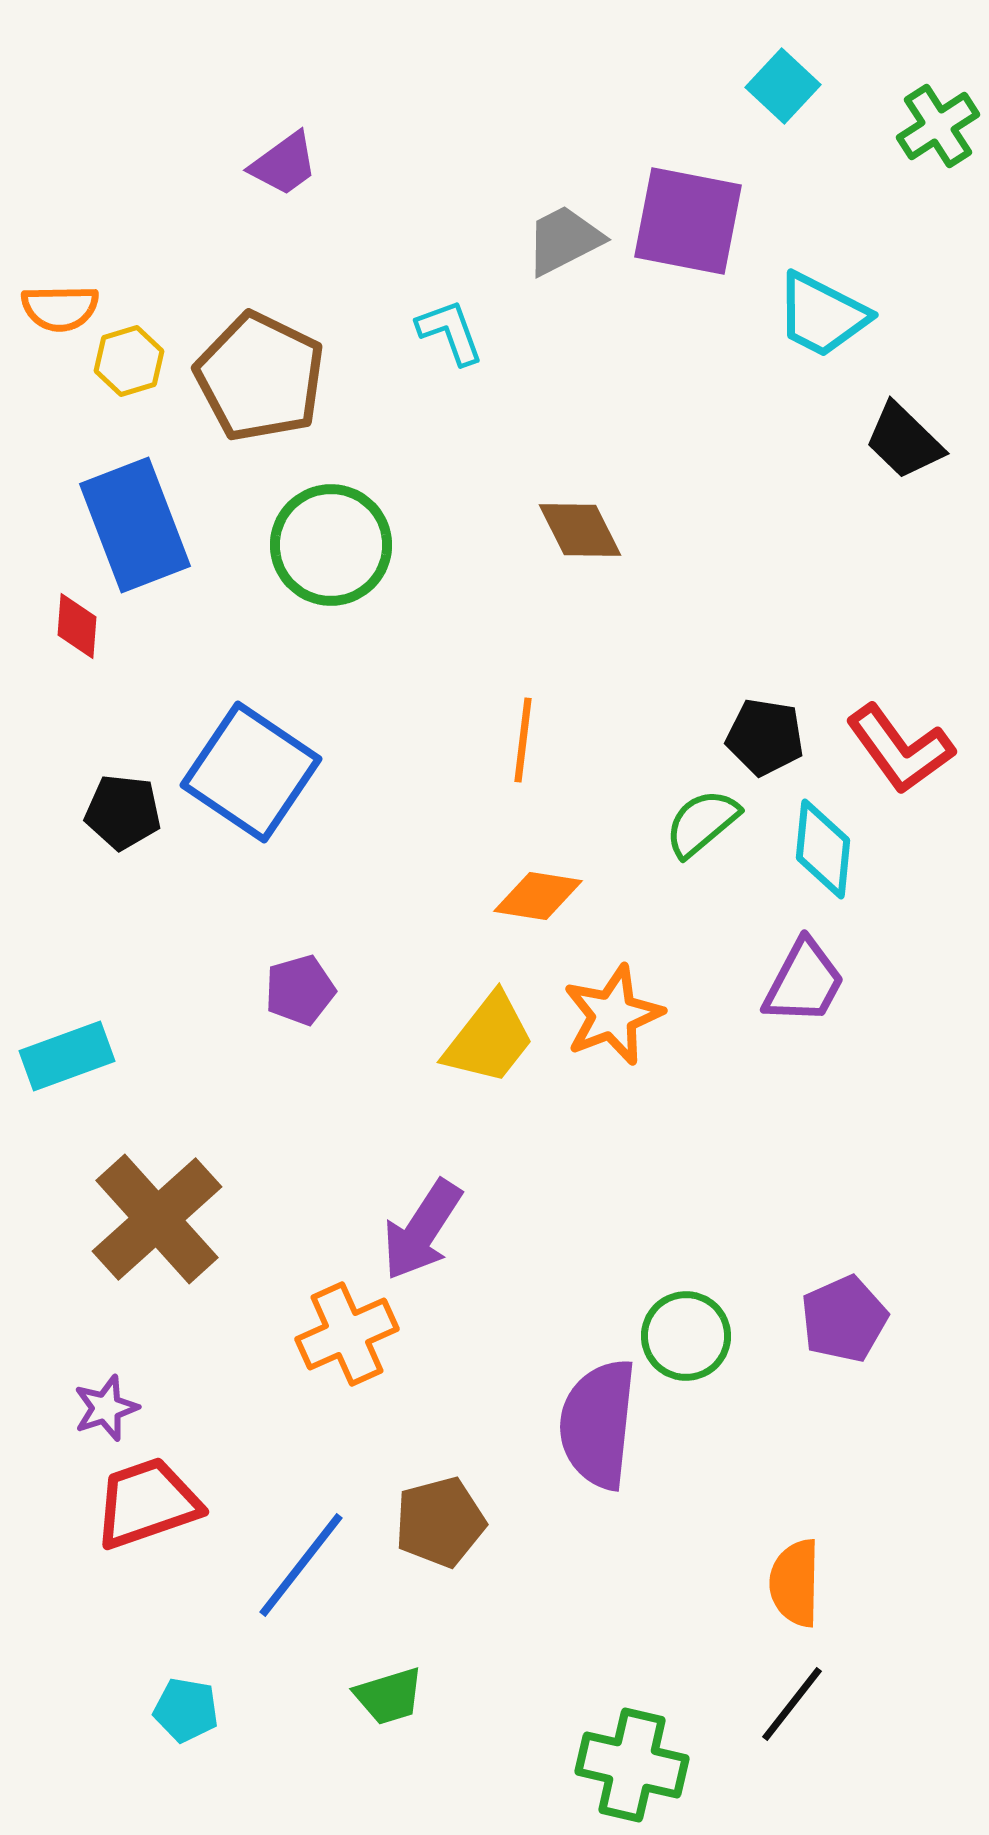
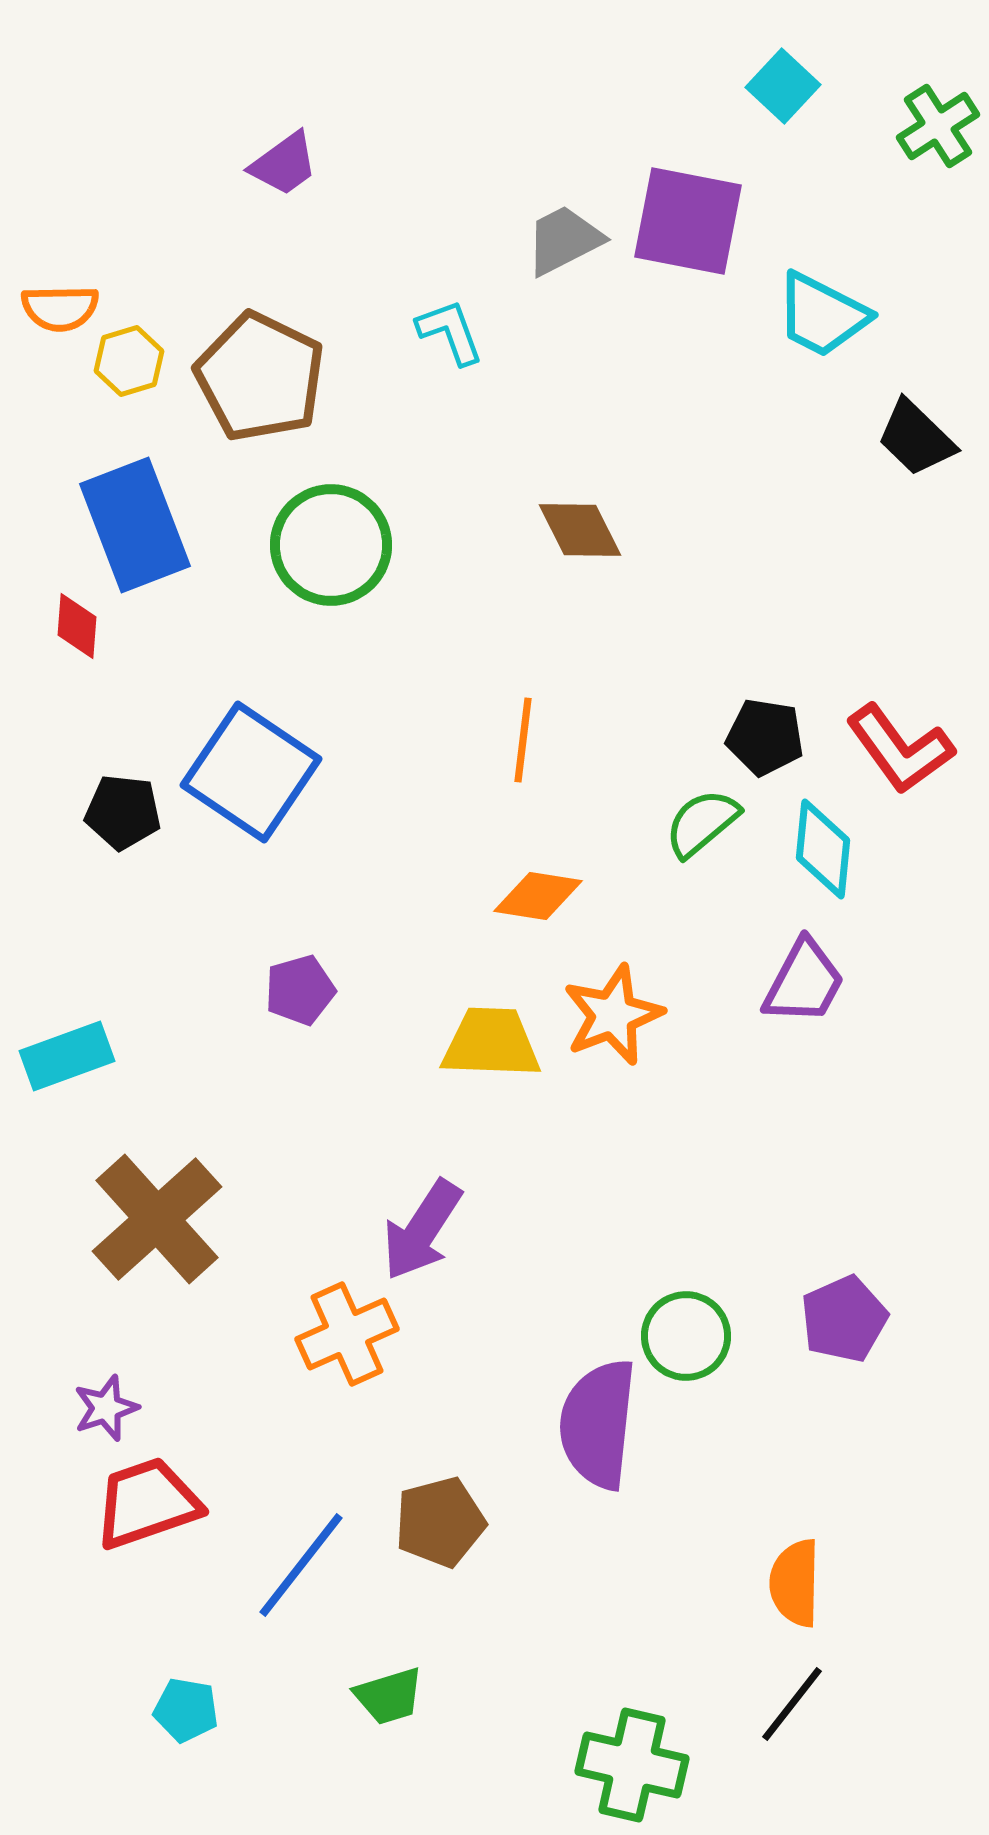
black trapezoid at (904, 441): moved 12 px right, 3 px up
yellow trapezoid at (489, 1039): moved 2 px right, 4 px down; rotated 126 degrees counterclockwise
